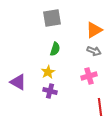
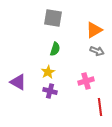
gray square: moved 1 px right; rotated 18 degrees clockwise
gray arrow: moved 3 px right
pink cross: moved 3 px left, 5 px down
